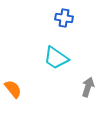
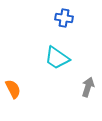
cyan trapezoid: moved 1 px right
orange semicircle: rotated 12 degrees clockwise
